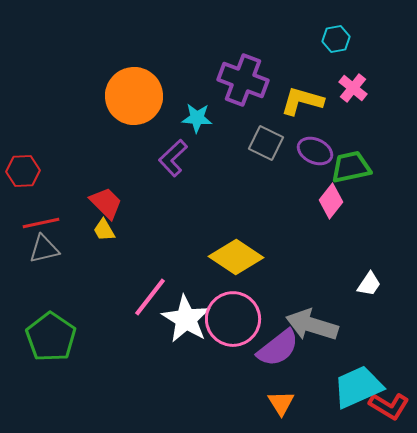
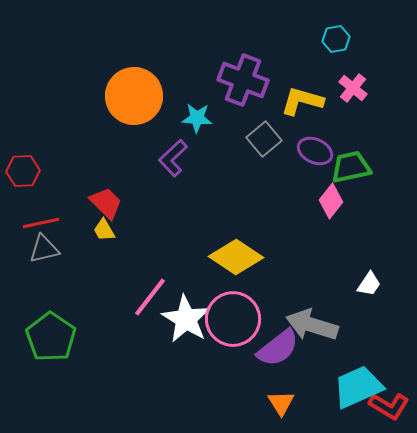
gray square: moved 2 px left, 4 px up; rotated 24 degrees clockwise
